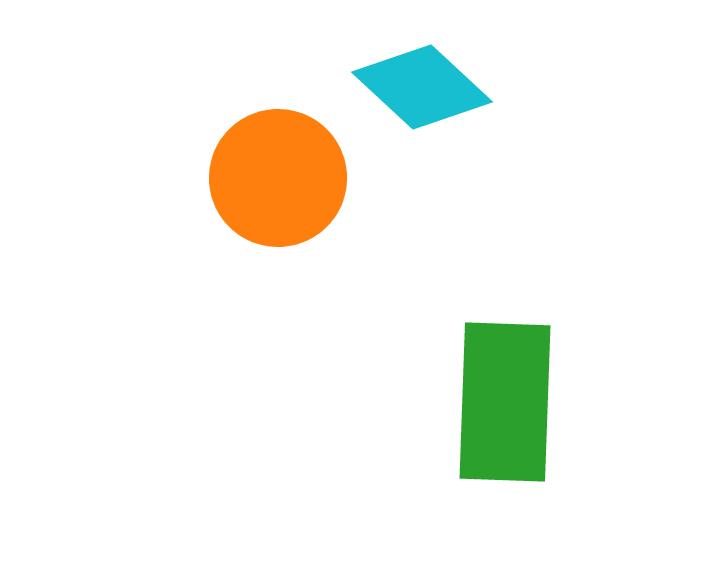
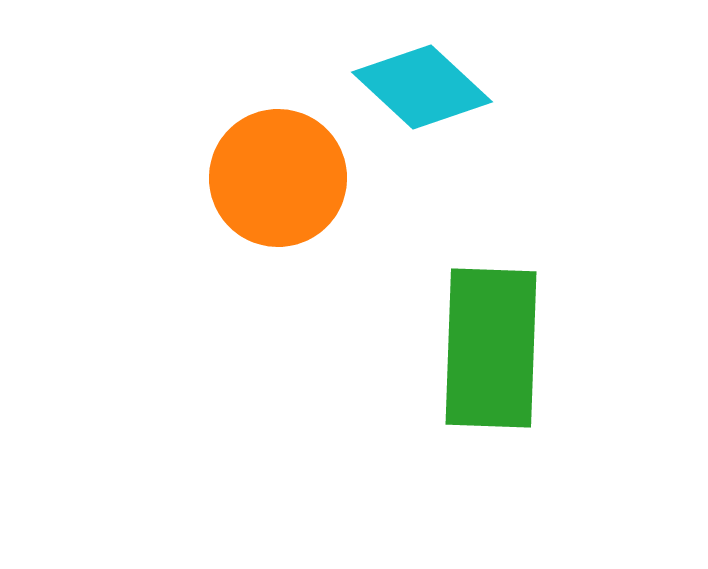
green rectangle: moved 14 px left, 54 px up
